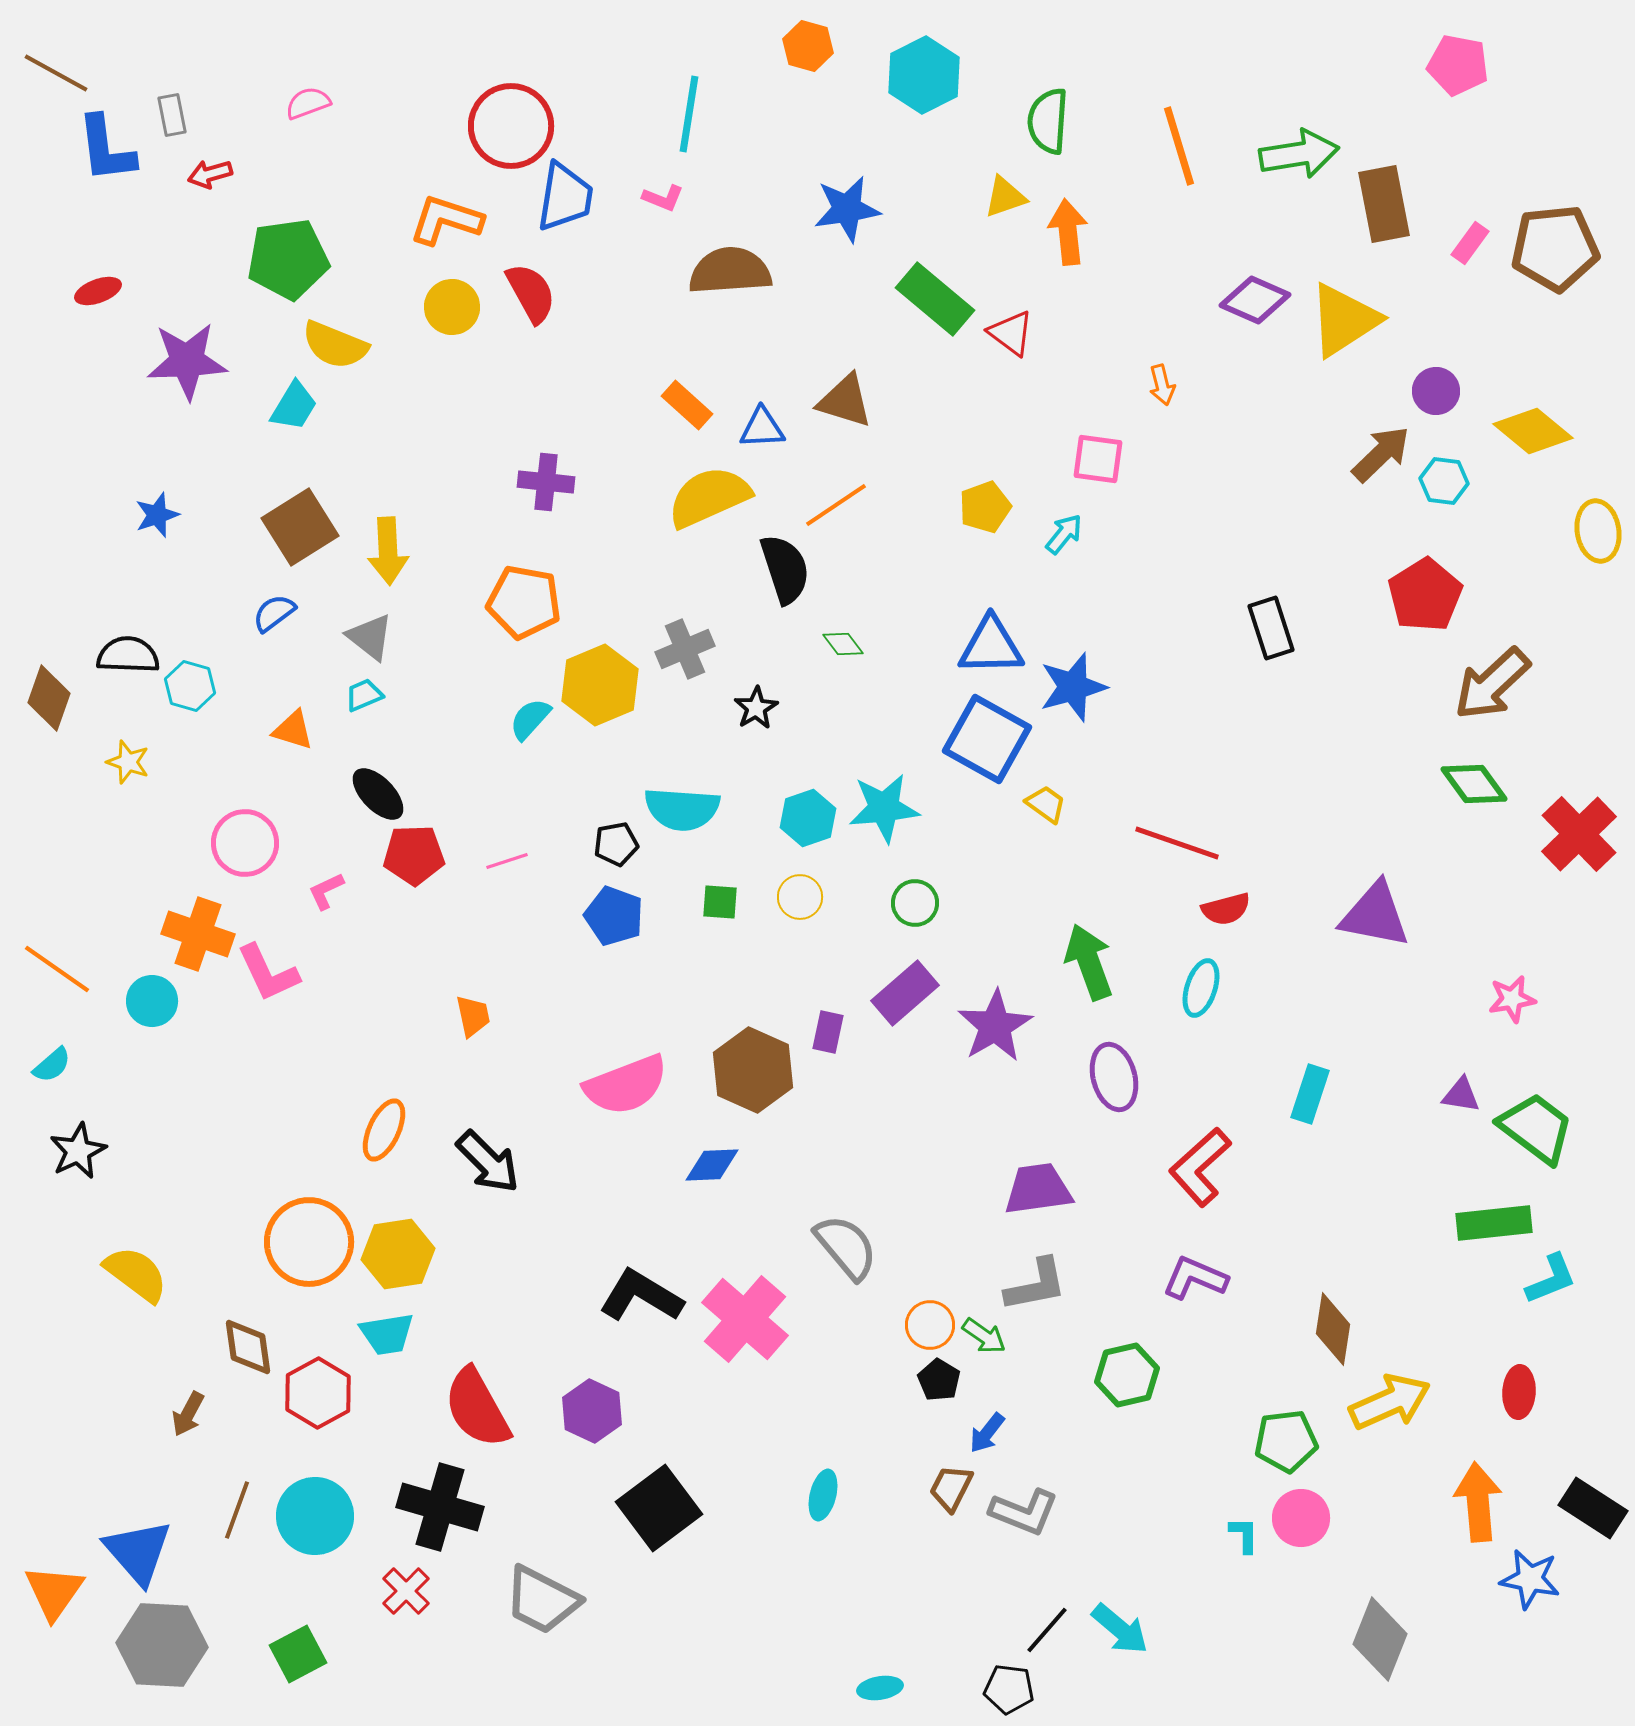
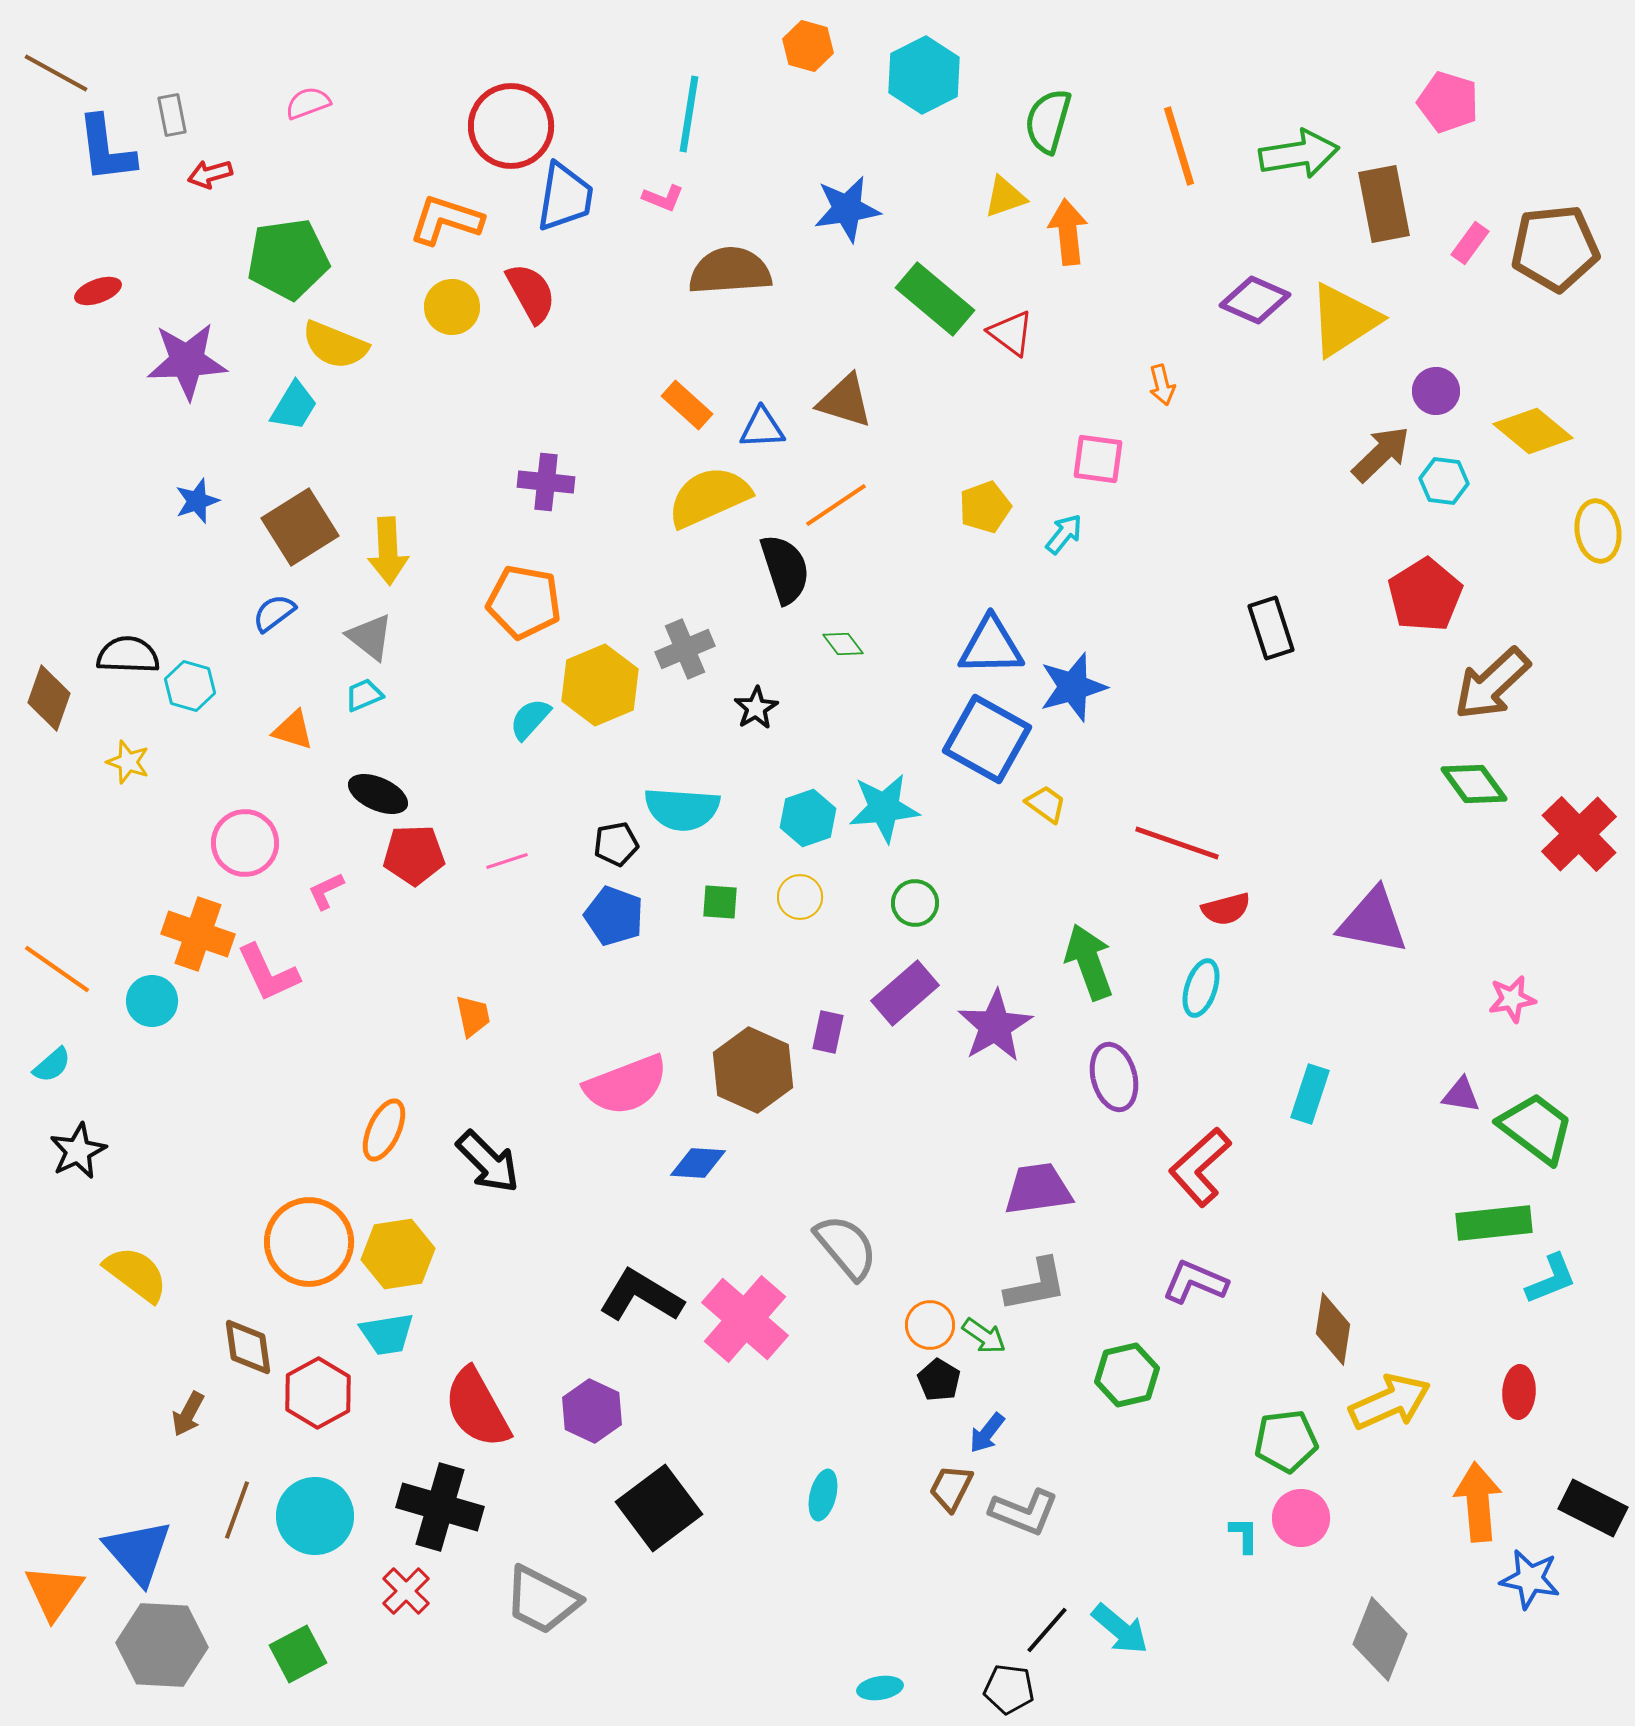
pink pentagon at (1458, 65): moved 10 px left, 37 px down; rotated 6 degrees clockwise
green semicircle at (1048, 121): rotated 12 degrees clockwise
blue star at (157, 515): moved 40 px right, 14 px up
black ellipse at (378, 794): rotated 22 degrees counterclockwise
purple triangle at (1375, 915): moved 2 px left, 6 px down
blue diamond at (712, 1165): moved 14 px left, 2 px up; rotated 6 degrees clockwise
purple L-shape at (1195, 1278): moved 4 px down
black rectangle at (1593, 1508): rotated 6 degrees counterclockwise
